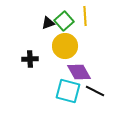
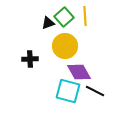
green square: moved 4 px up
